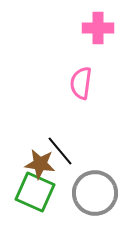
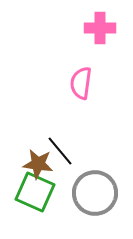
pink cross: moved 2 px right
brown star: moved 2 px left
